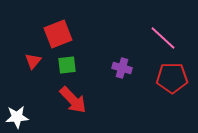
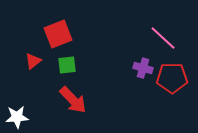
red triangle: rotated 12 degrees clockwise
purple cross: moved 21 px right
